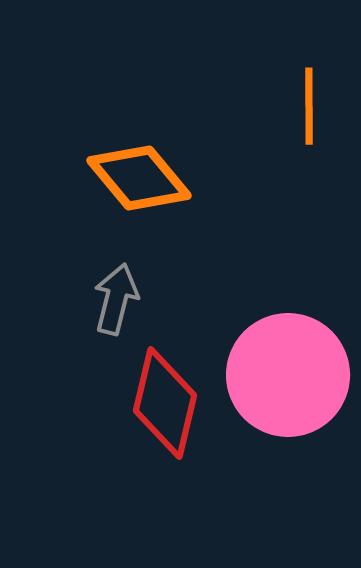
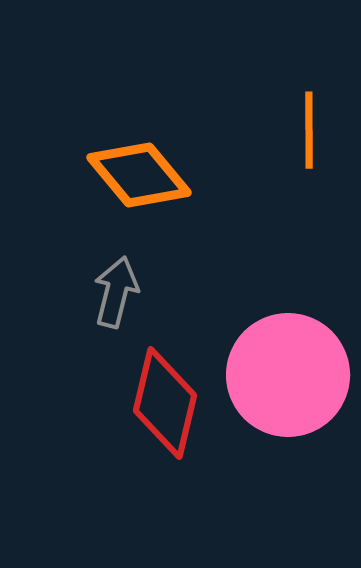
orange line: moved 24 px down
orange diamond: moved 3 px up
gray arrow: moved 7 px up
